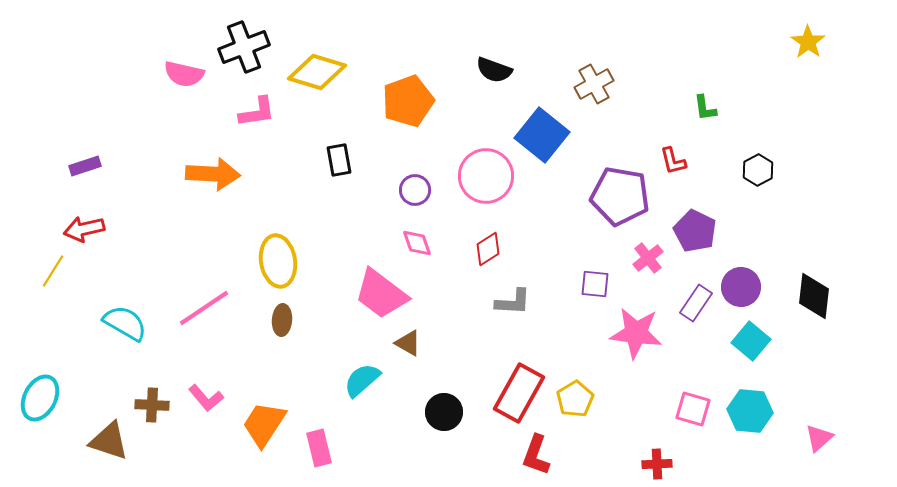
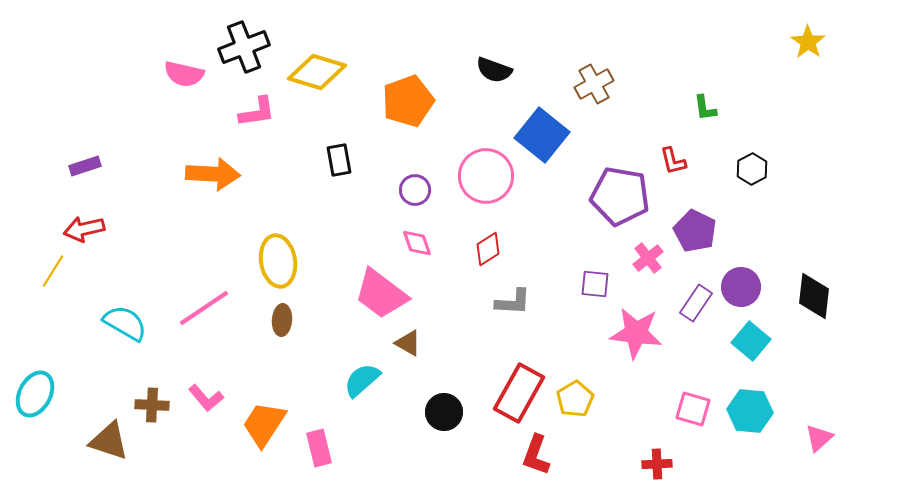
black hexagon at (758, 170): moved 6 px left, 1 px up
cyan ellipse at (40, 398): moved 5 px left, 4 px up
